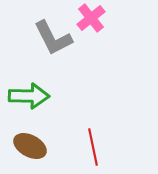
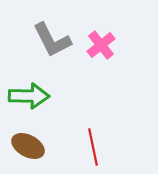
pink cross: moved 10 px right, 27 px down
gray L-shape: moved 1 px left, 2 px down
brown ellipse: moved 2 px left
